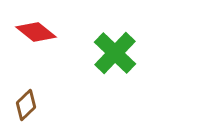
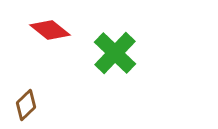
red diamond: moved 14 px right, 2 px up
